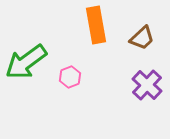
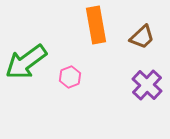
brown trapezoid: moved 1 px up
